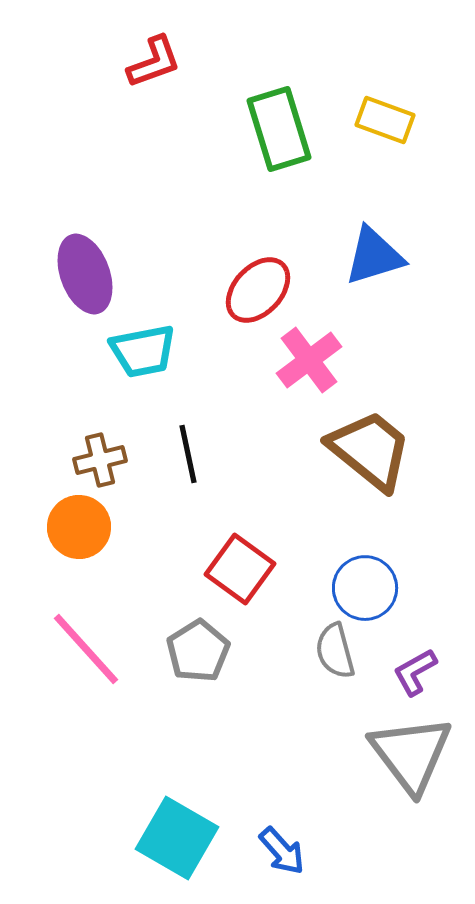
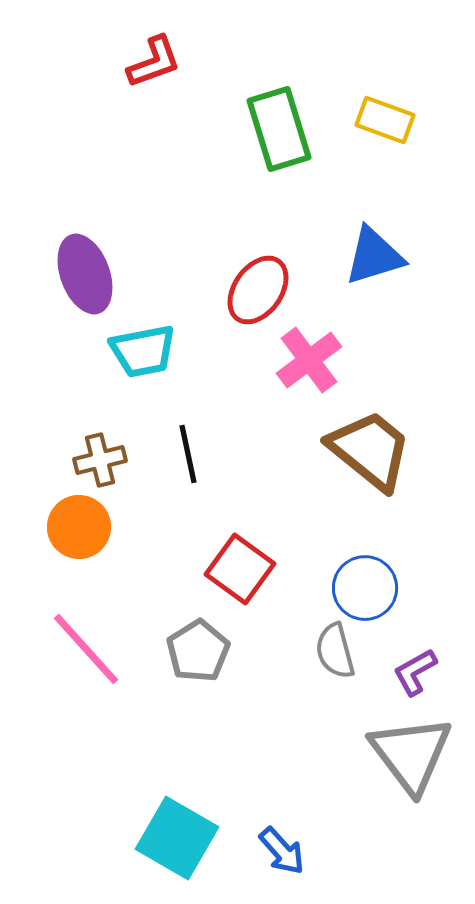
red ellipse: rotated 8 degrees counterclockwise
